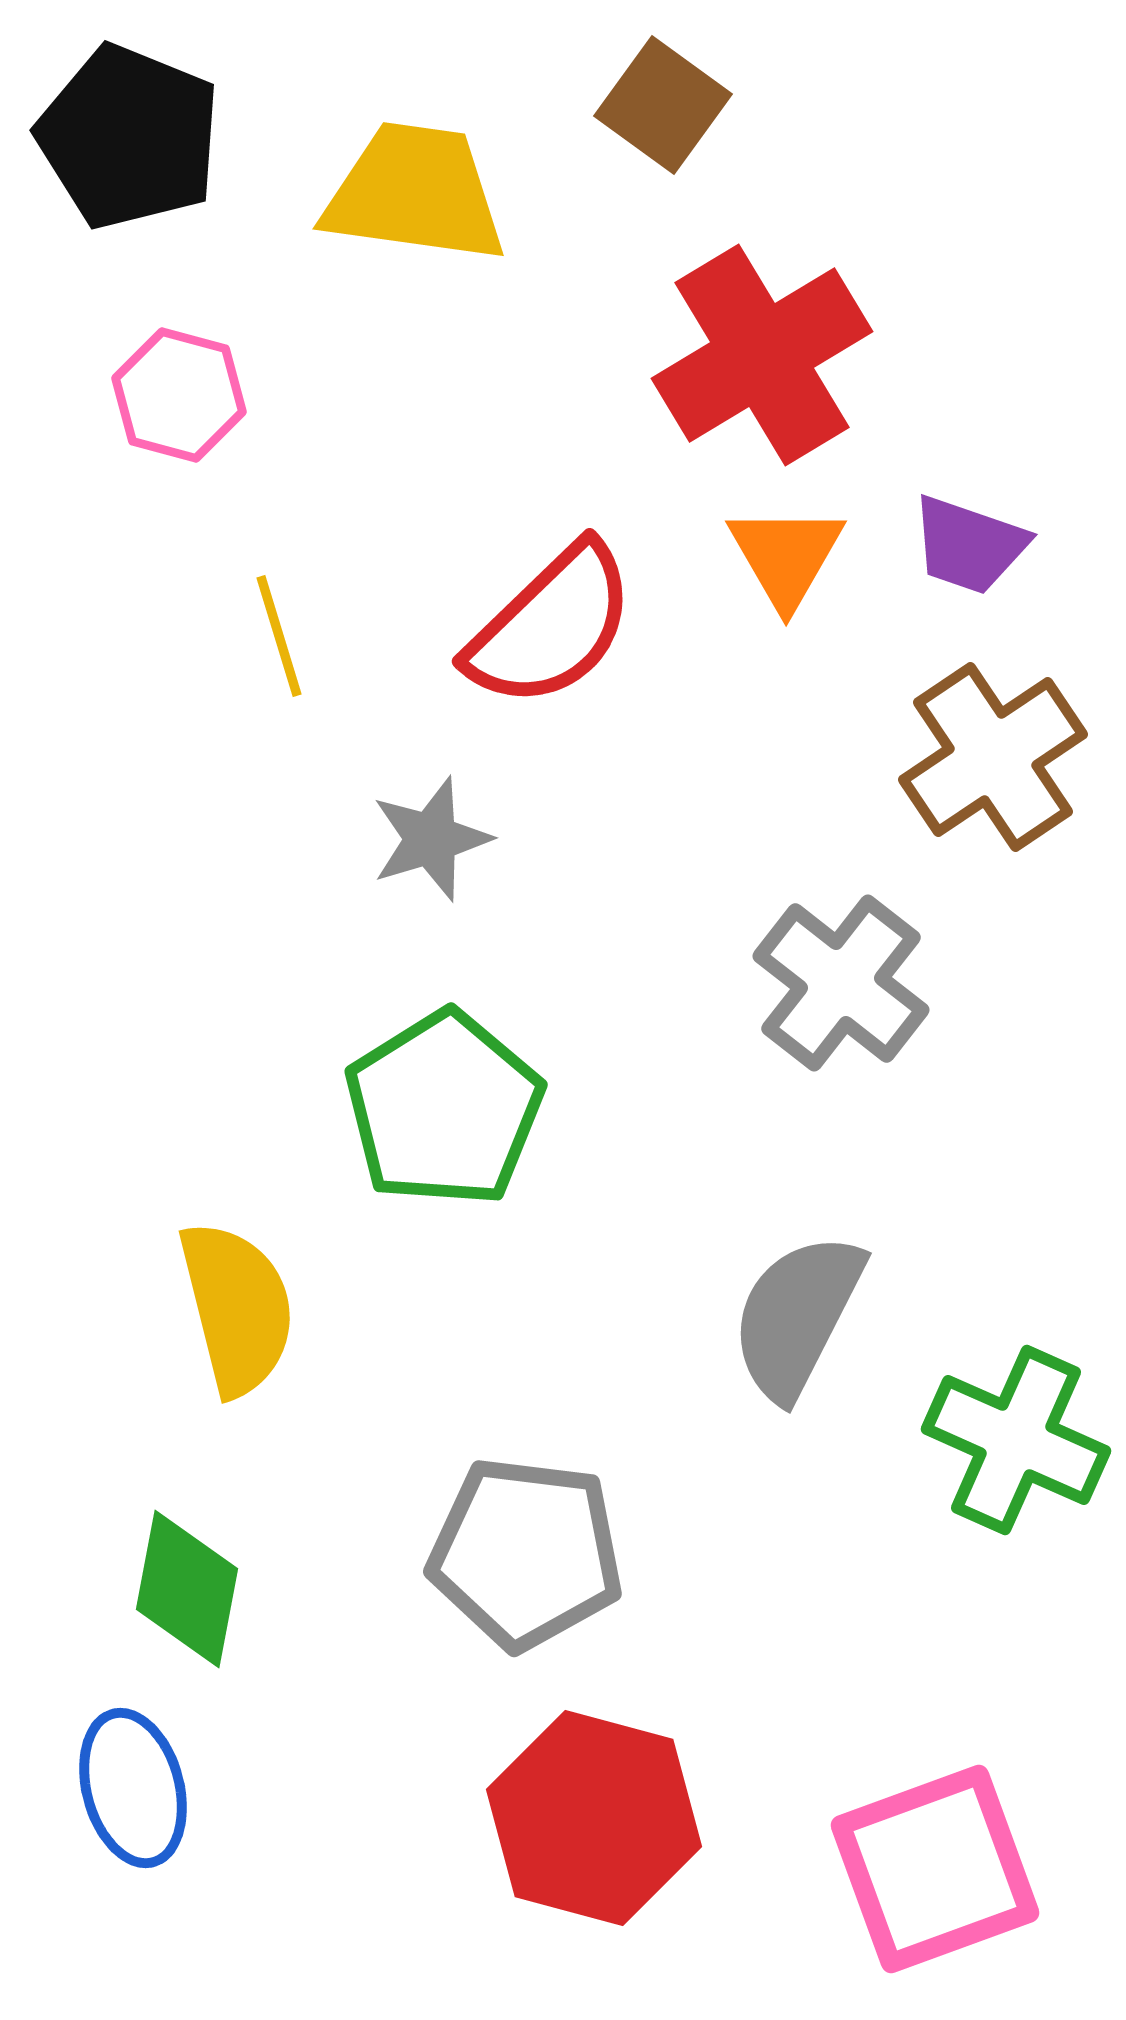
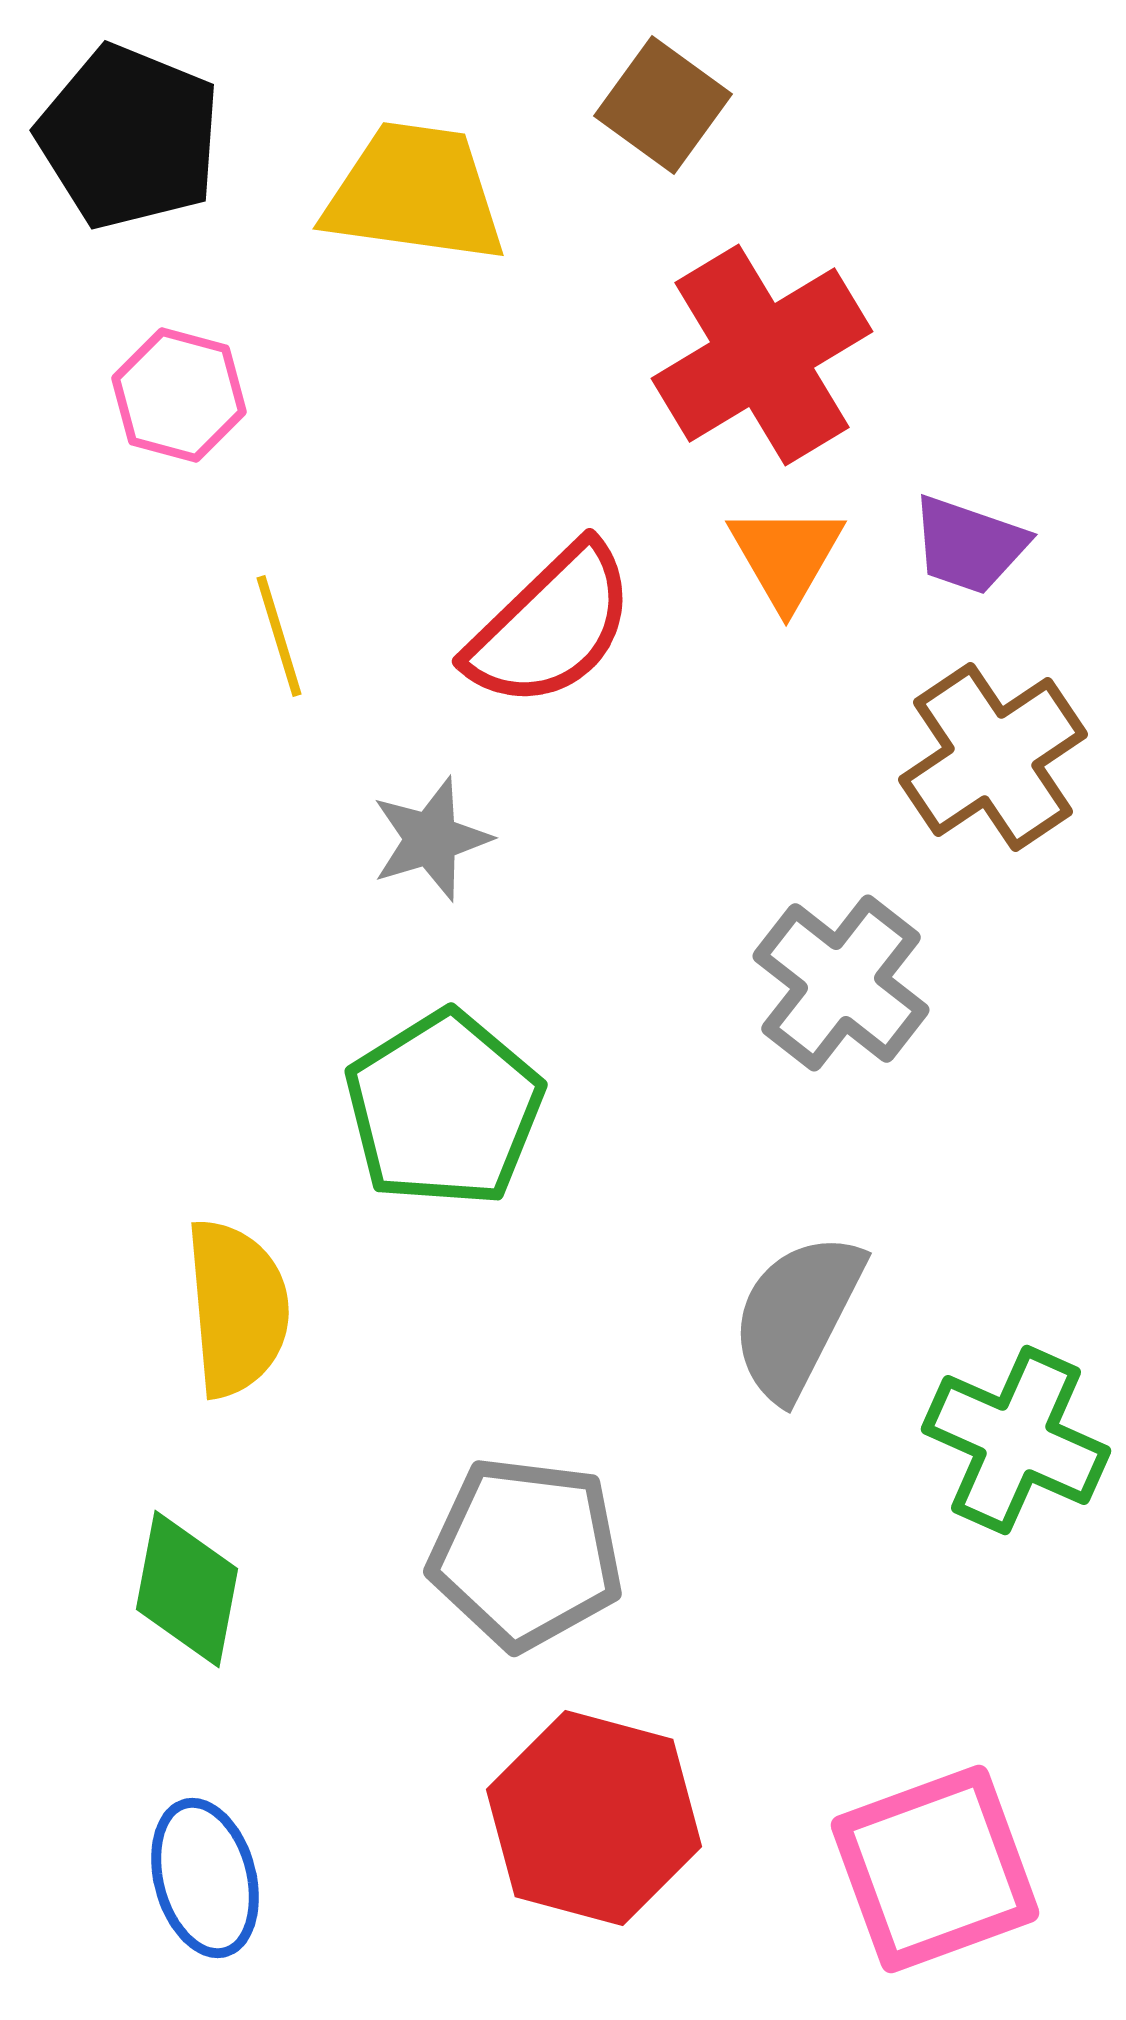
yellow semicircle: rotated 9 degrees clockwise
blue ellipse: moved 72 px right, 90 px down
